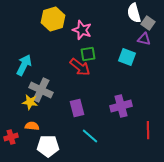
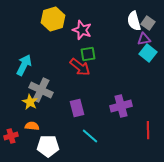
white semicircle: moved 8 px down
purple triangle: rotated 24 degrees counterclockwise
cyan square: moved 21 px right, 4 px up; rotated 18 degrees clockwise
yellow star: rotated 21 degrees clockwise
red cross: moved 1 px up
